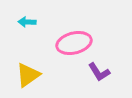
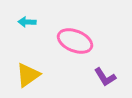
pink ellipse: moved 1 px right, 2 px up; rotated 36 degrees clockwise
purple L-shape: moved 6 px right, 5 px down
